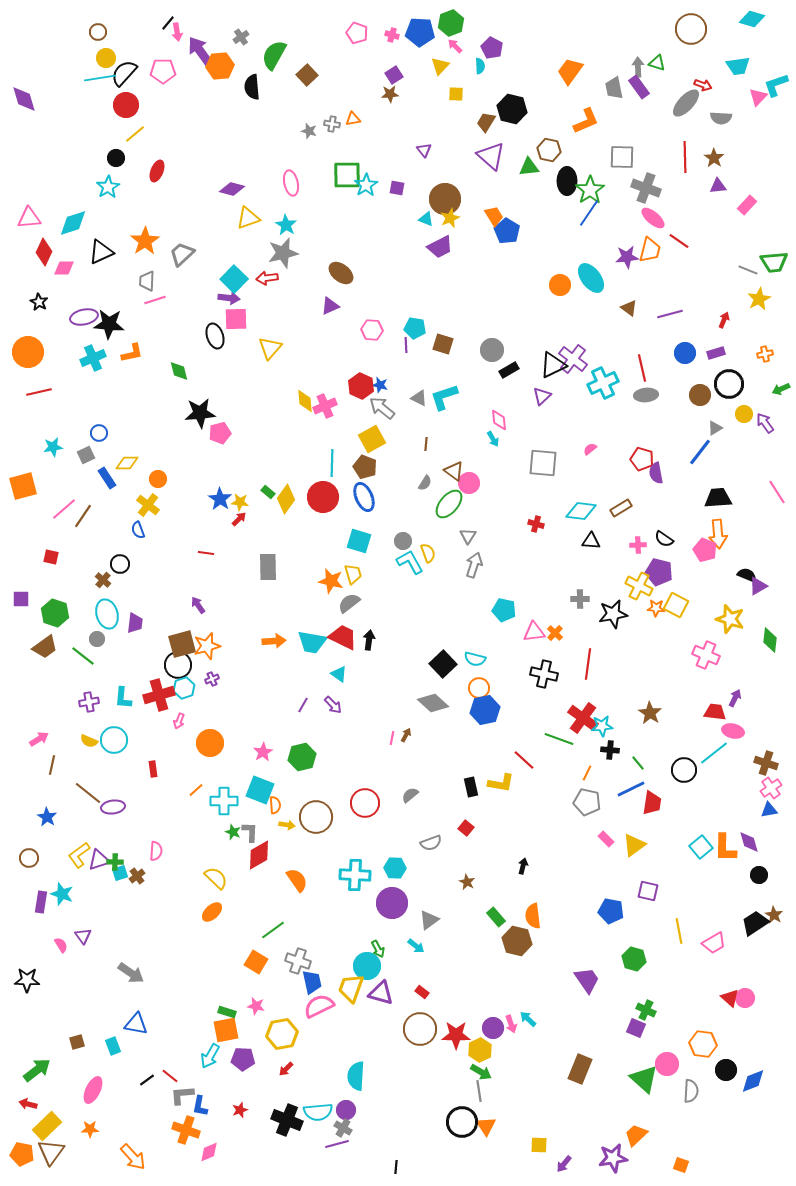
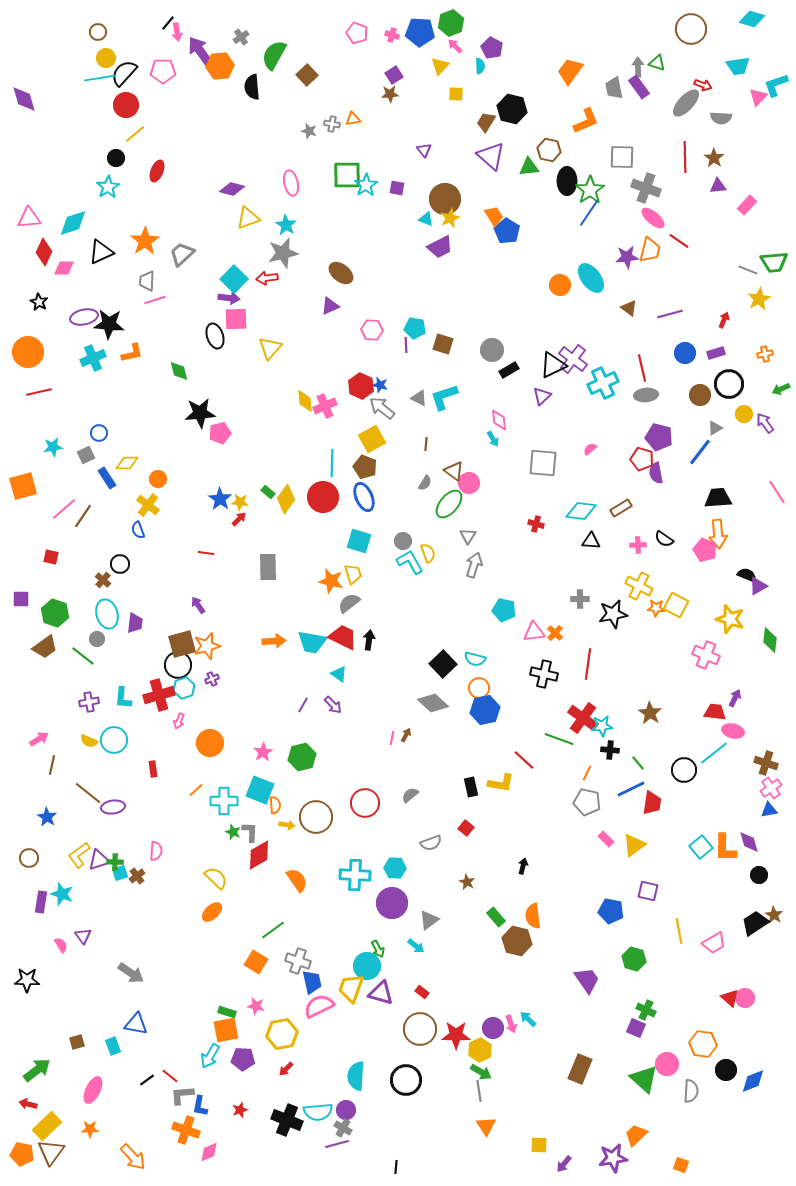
purple pentagon at (659, 572): moved 135 px up
black circle at (462, 1122): moved 56 px left, 42 px up
